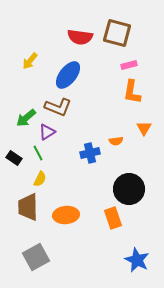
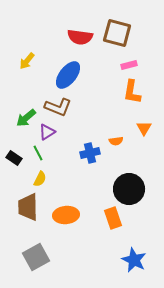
yellow arrow: moved 3 px left
blue star: moved 3 px left
